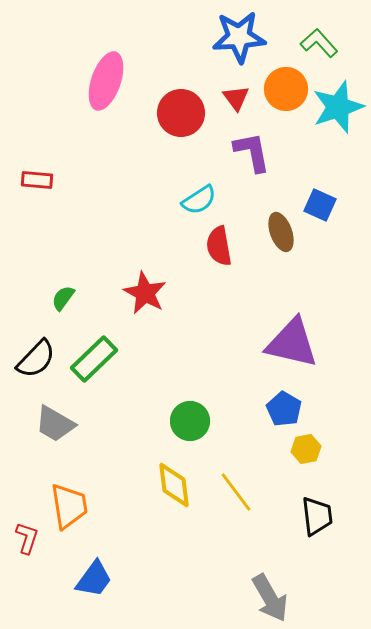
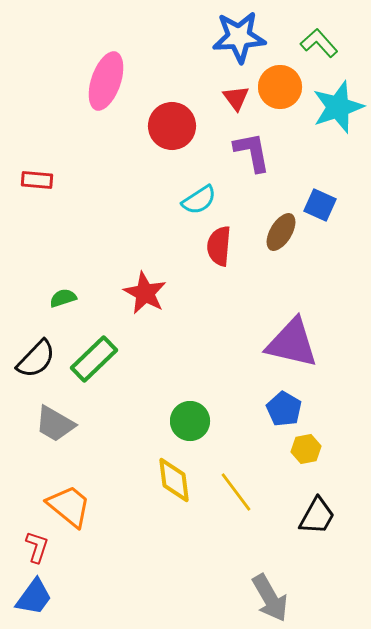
orange circle: moved 6 px left, 2 px up
red circle: moved 9 px left, 13 px down
brown ellipse: rotated 51 degrees clockwise
red semicircle: rotated 15 degrees clockwise
green semicircle: rotated 36 degrees clockwise
yellow diamond: moved 5 px up
orange trapezoid: rotated 42 degrees counterclockwise
black trapezoid: rotated 36 degrees clockwise
red L-shape: moved 10 px right, 9 px down
blue trapezoid: moved 60 px left, 18 px down
